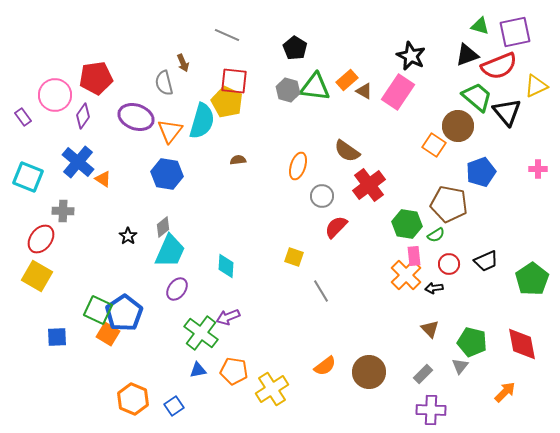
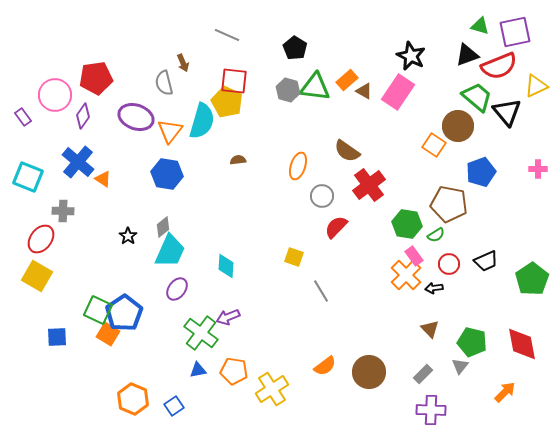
pink rectangle at (414, 256): rotated 30 degrees counterclockwise
